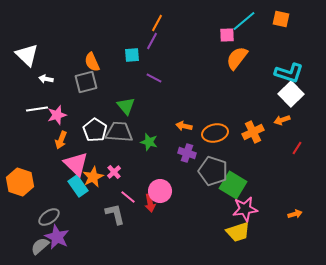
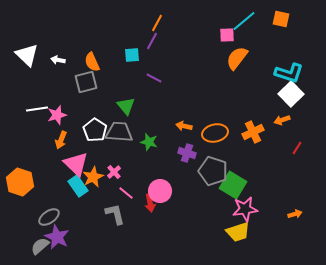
white arrow at (46, 79): moved 12 px right, 19 px up
pink line at (128, 197): moved 2 px left, 4 px up
